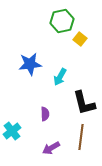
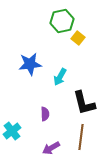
yellow square: moved 2 px left, 1 px up
